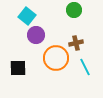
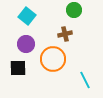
purple circle: moved 10 px left, 9 px down
brown cross: moved 11 px left, 9 px up
orange circle: moved 3 px left, 1 px down
cyan line: moved 13 px down
